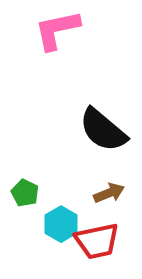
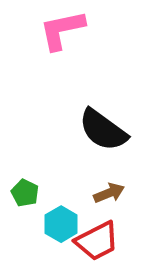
pink L-shape: moved 5 px right
black semicircle: rotated 4 degrees counterclockwise
red trapezoid: rotated 15 degrees counterclockwise
